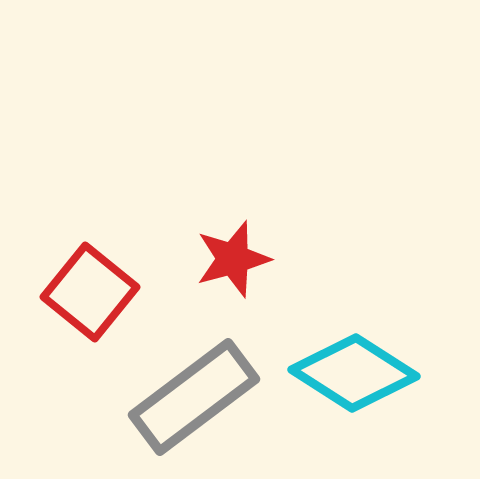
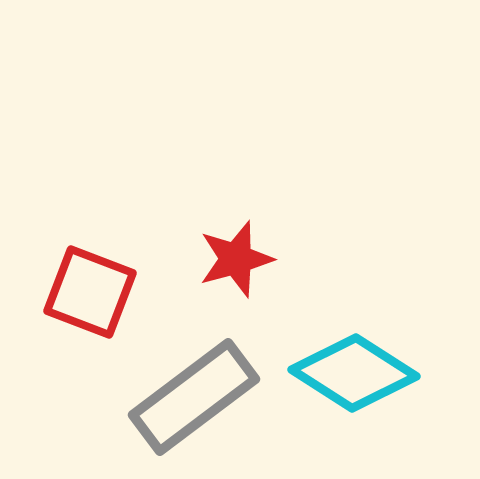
red star: moved 3 px right
red square: rotated 18 degrees counterclockwise
